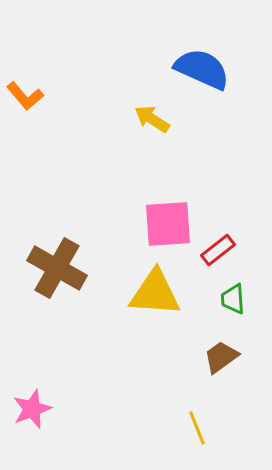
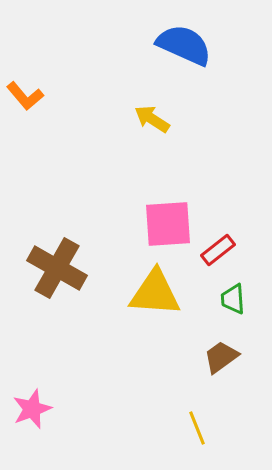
blue semicircle: moved 18 px left, 24 px up
